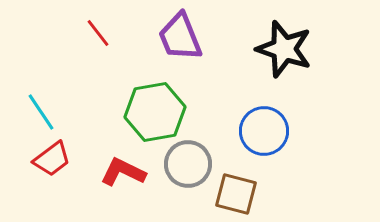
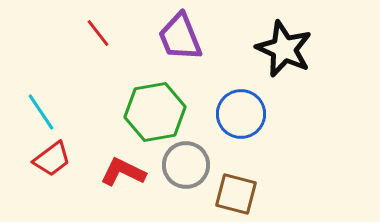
black star: rotated 6 degrees clockwise
blue circle: moved 23 px left, 17 px up
gray circle: moved 2 px left, 1 px down
